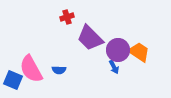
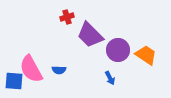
purple trapezoid: moved 3 px up
orange trapezoid: moved 7 px right, 3 px down
blue arrow: moved 4 px left, 11 px down
blue square: moved 1 px right, 1 px down; rotated 18 degrees counterclockwise
